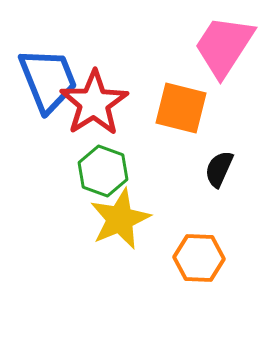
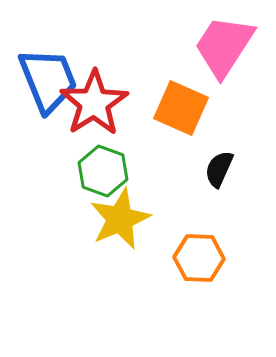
orange square: rotated 10 degrees clockwise
